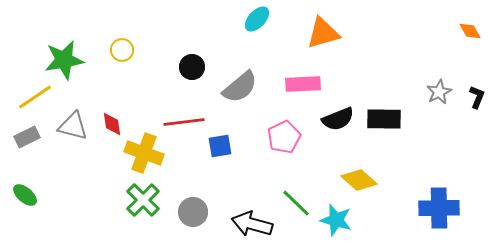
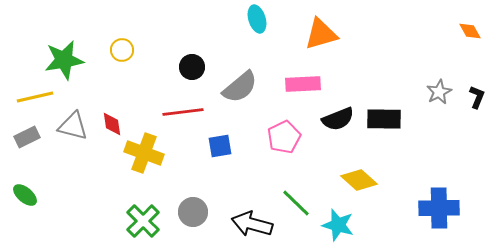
cyan ellipse: rotated 60 degrees counterclockwise
orange triangle: moved 2 px left, 1 px down
yellow line: rotated 21 degrees clockwise
red line: moved 1 px left, 10 px up
green cross: moved 21 px down
cyan star: moved 2 px right, 5 px down
